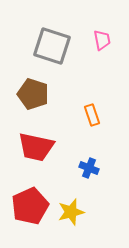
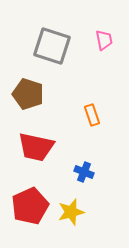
pink trapezoid: moved 2 px right
brown pentagon: moved 5 px left
blue cross: moved 5 px left, 4 px down
